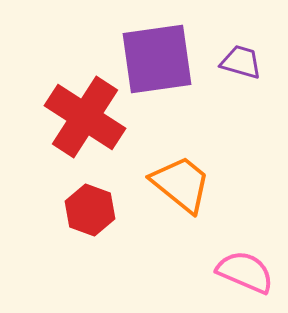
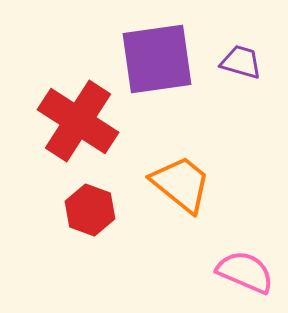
red cross: moved 7 px left, 4 px down
